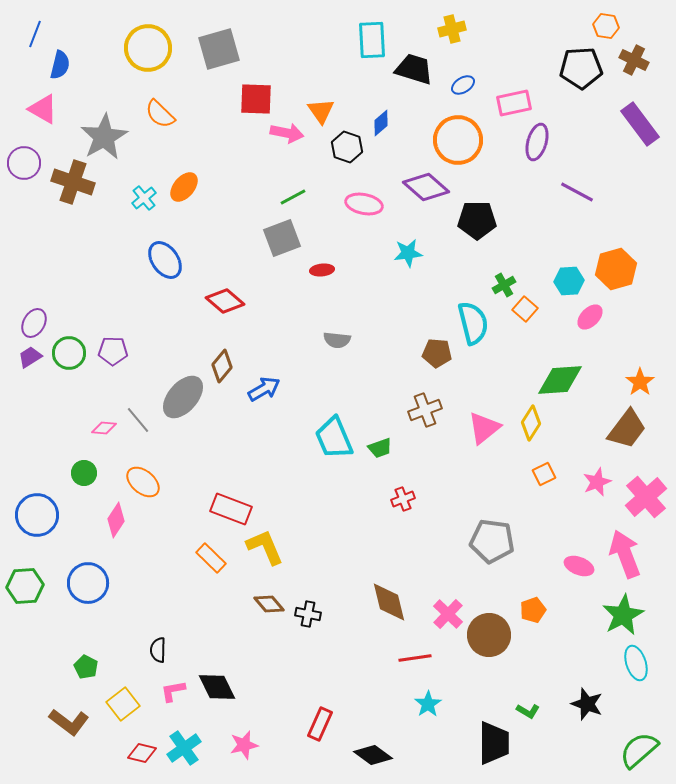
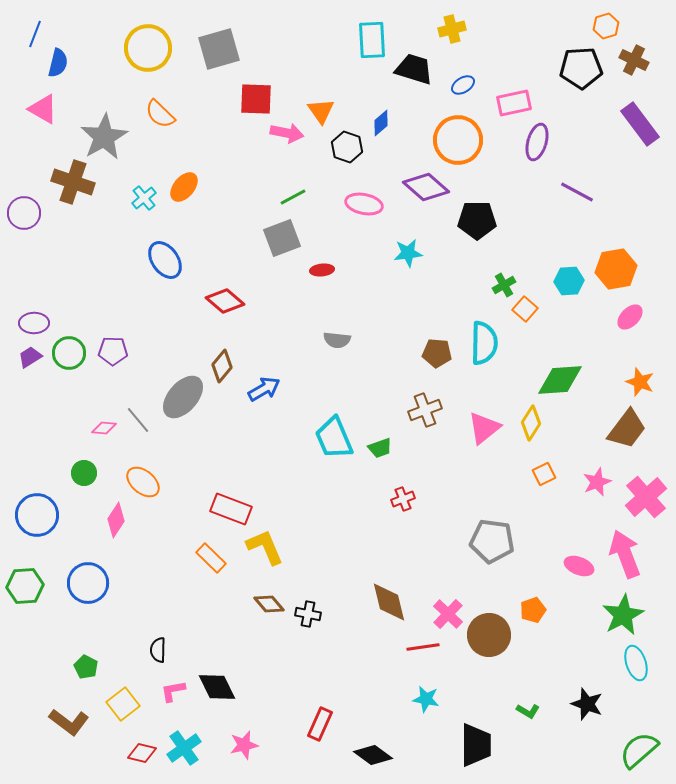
orange hexagon at (606, 26): rotated 25 degrees counterclockwise
blue semicircle at (60, 65): moved 2 px left, 2 px up
purple circle at (24, 163): moved 50 px down
orange hexagon at (616, 269): rotated 6 degrees clockwise
pink ellipse at (590, 317): moved 40 px right
purple ellipse at (34, 323): rotated 60 degrees clockwise
cyan semicircle at (473, 323): moved 11 px right, 20 px down; rotated 15 degrees clockwise
orange star at (640, 382): rotated 16 degrees counterclockwise
red line at (415, 658): moved 8 px right, 11 px up
cyan star at (428, 704): moved 2 px left, 5 px up; rotated 28 degrees counterclockwise
black trapezoid at (494, 743): moved 18 px left, 2 px down
